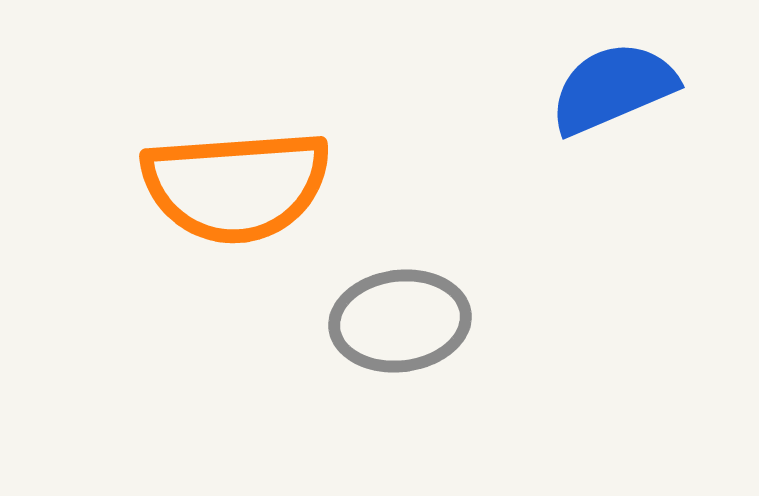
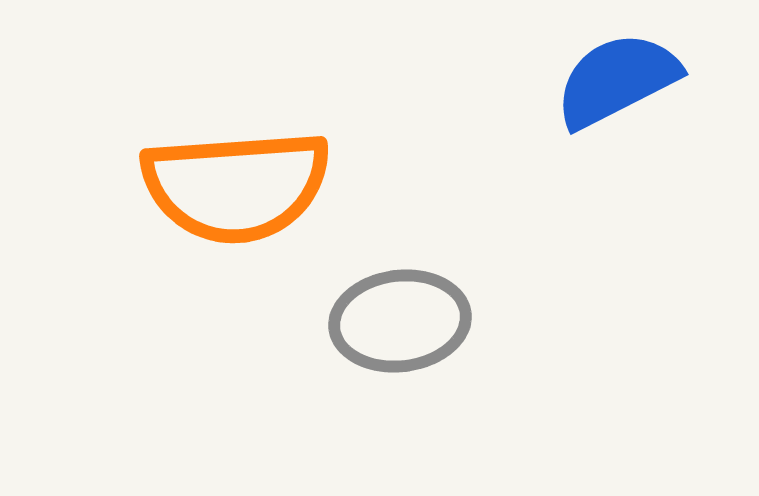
blue semicircle: moved 4 px right, 8 px up; rotated 4 degrees counterclockwise
